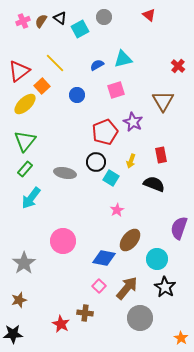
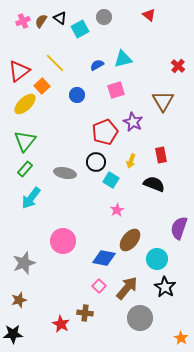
cyan square at (111, 178): moved 2 px down
gray star at (24, 263): rotated 15 degrees clockwise
